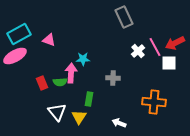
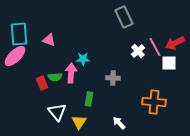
cyan rectangle: rotated 65 degrees counterclockwise
pink ellipse: rotated 15 degrees counterclockwise
green semicircle: moved 5 px left, 5 px up
yellow triangle: moved 5 px down
white arrow: rotated 24 degrees clockwise
